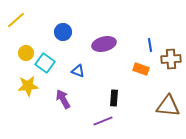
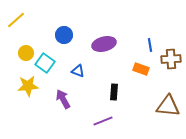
blue circle: moved 1 px right, 3 px down
black rectangle: moved 6 px up
